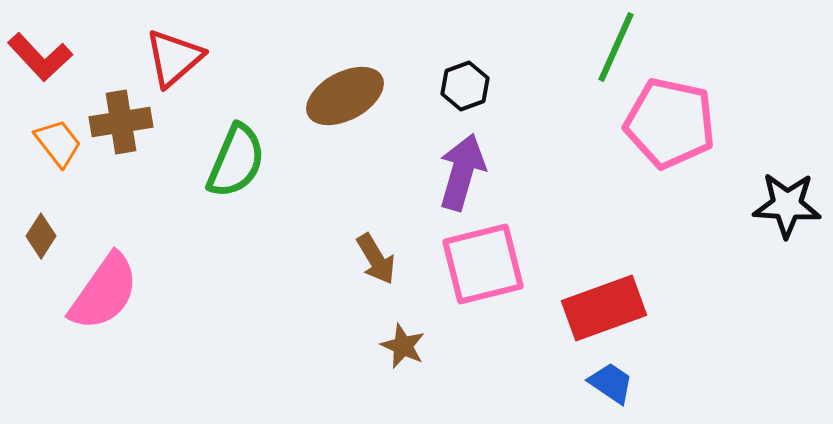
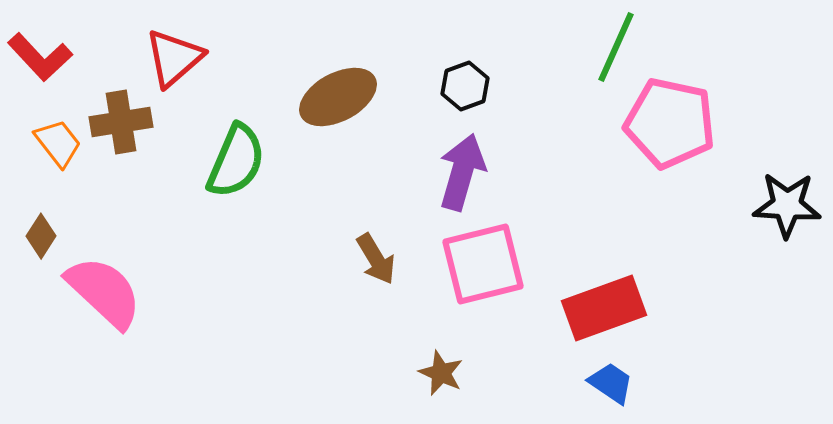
brown ellipse: moved 7 px left, 1 px down
pink semicircle: rotated 82 degrees counterclockwise
brown star: moved 38 px right, 27 px down
